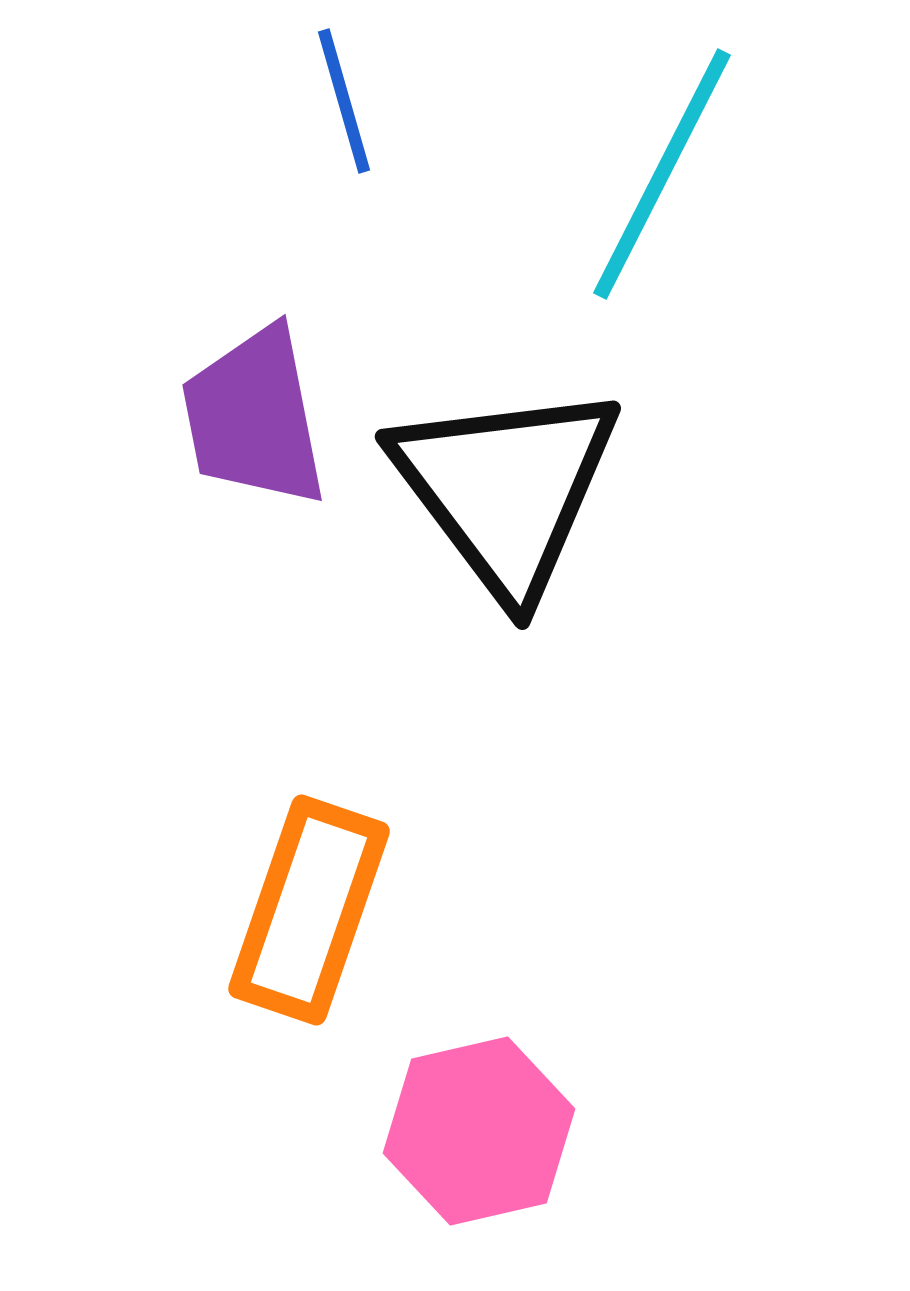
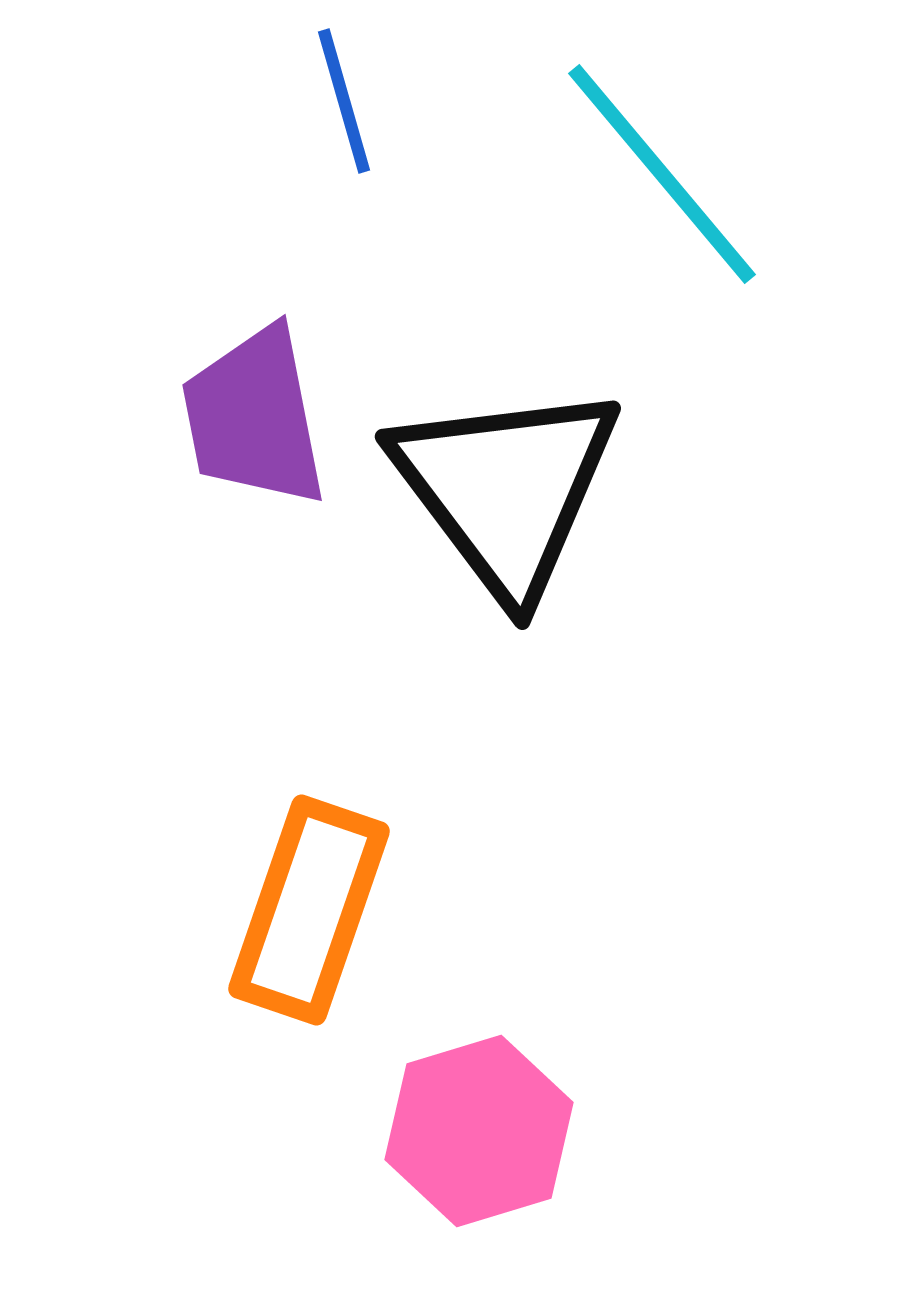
cyan line: rotated 67 degrees counterclockwise
pink hexagon: rotated 4 degrees counterclockwise
